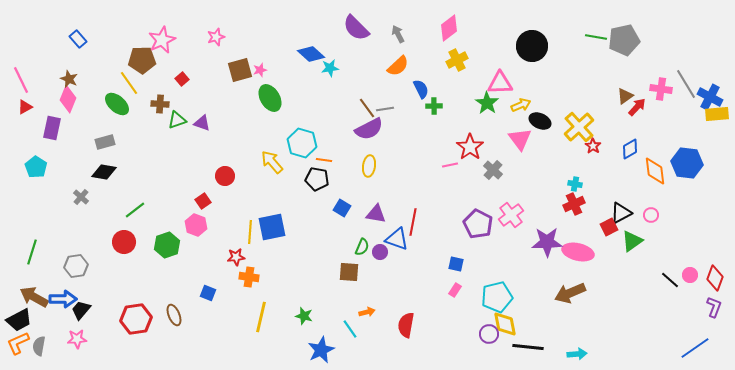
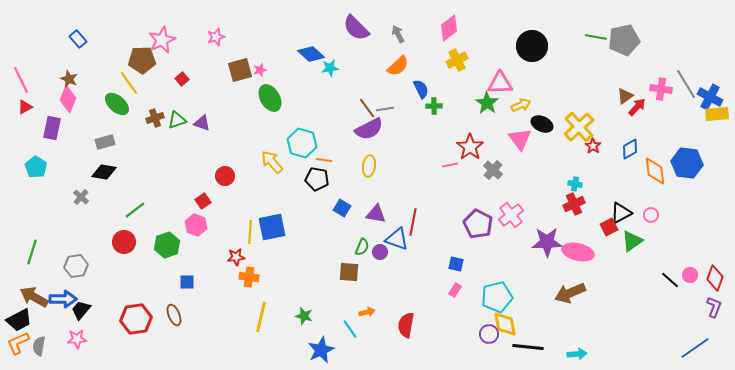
brown cross at (160, 104): moved 5 px left, 14 px down; rotated 24 degrees counterclockwise
black ellipse at (540, 121): moved 2 px right, 3 px down
blue square at (208, 293): moved 21 px left, 11 px up; rotated 21 degrees counterclockwise
